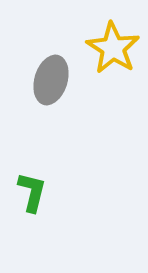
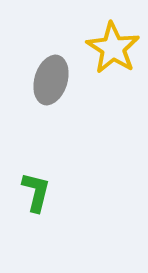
green L-shape: moved 4 px right
